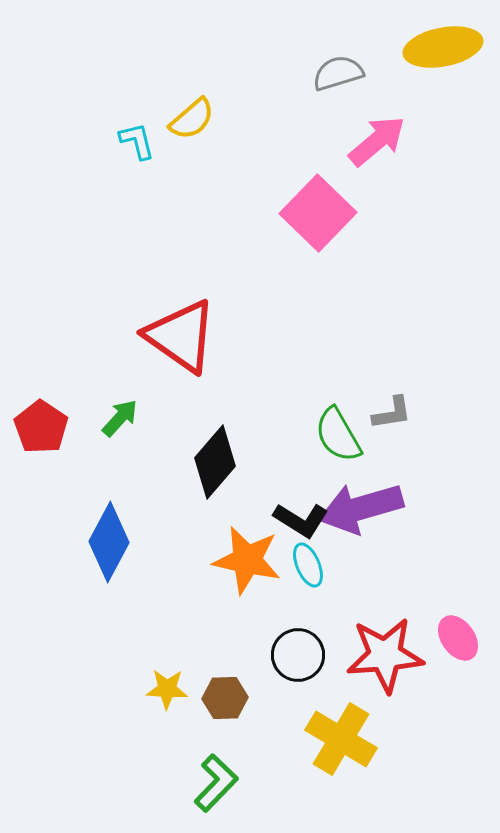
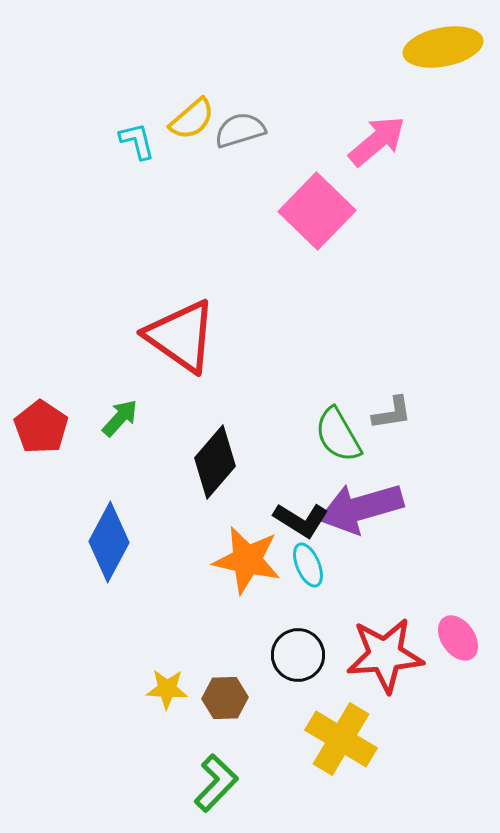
gray semicircle: moved 98 px left, 57 px down
pink square: moved 1 px left, 2 px up
